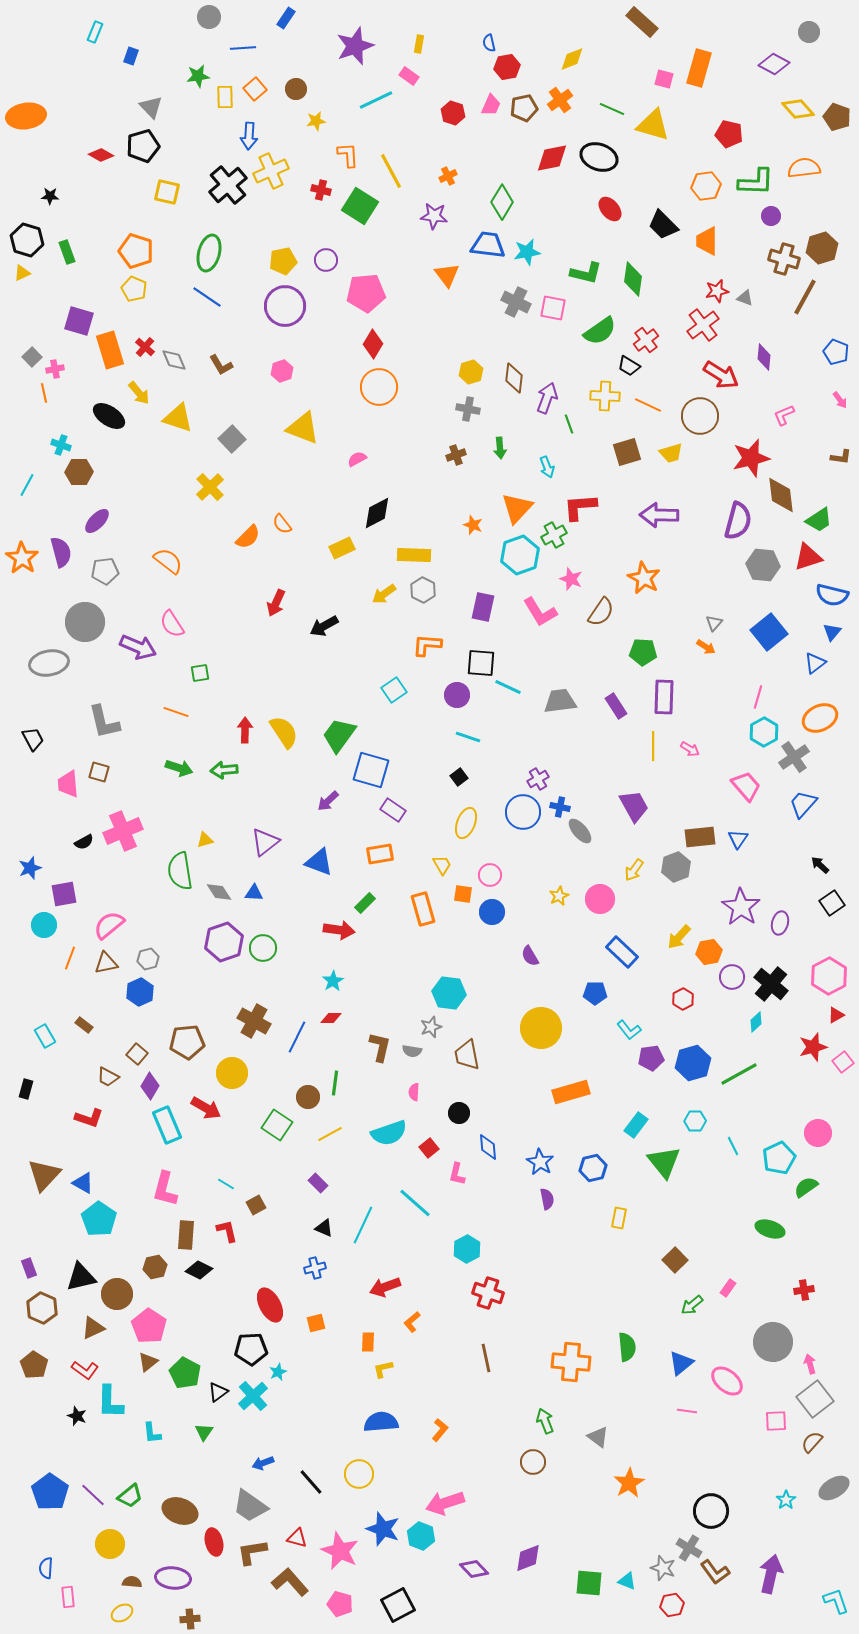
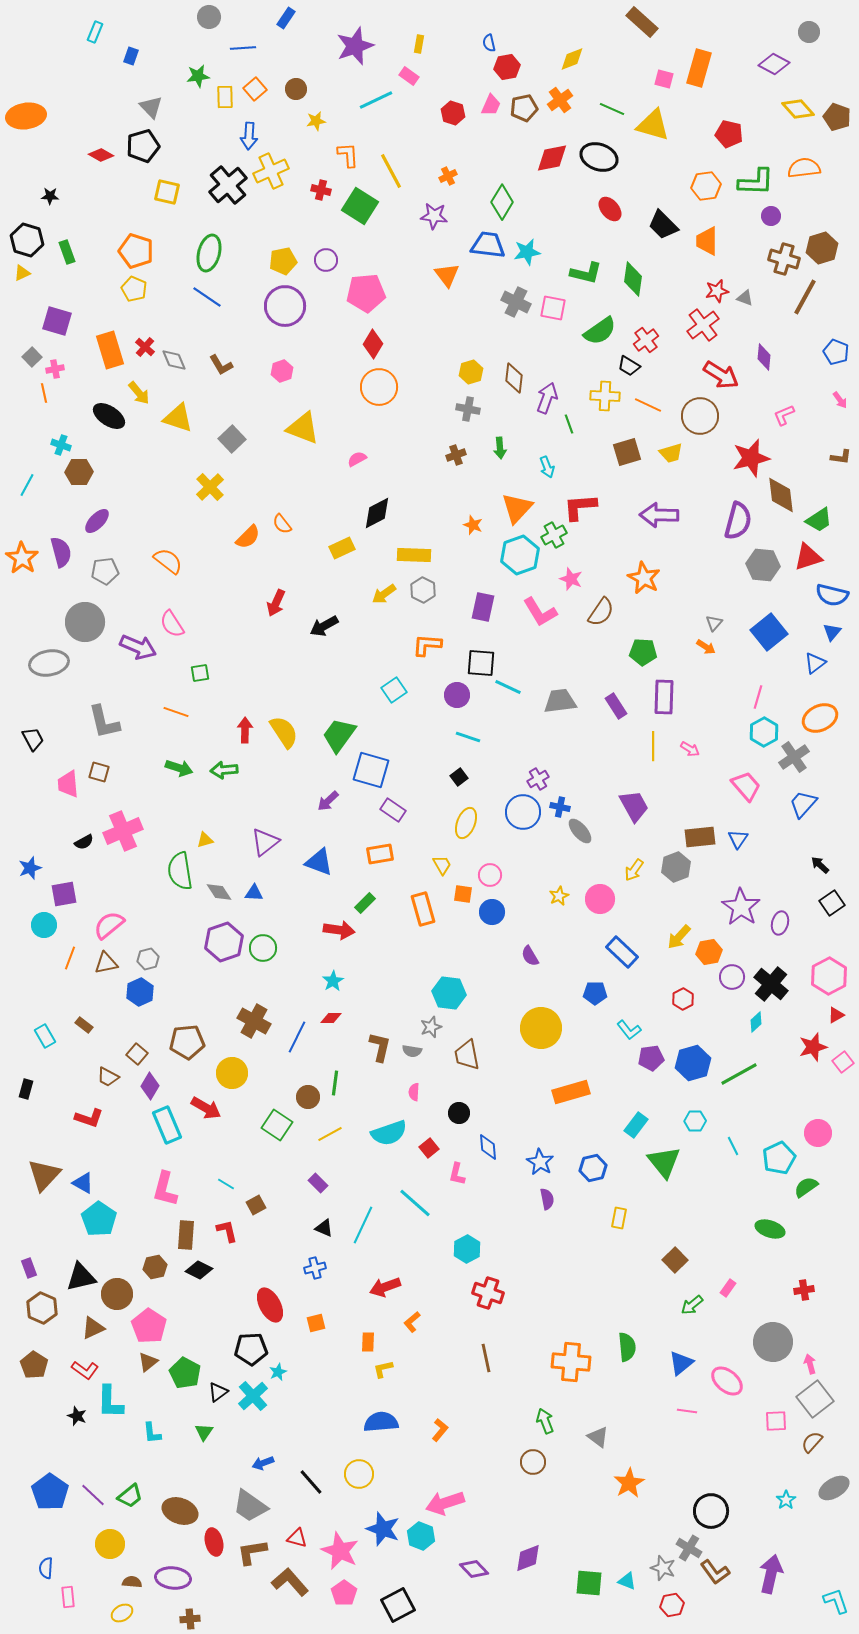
purple square at (79, 321): moved 22 px left
pink pentagon at (340, 1604): moved 4 px right, 11 px up; rotated 20 degrees clockwise
